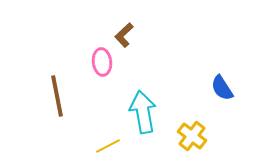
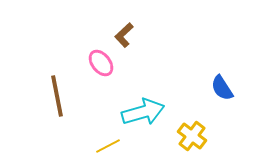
pink ellipse: moved 1 px left, 1 px down; rotated 32 degrees counterclockwise
cyan arrow: rotated 84 degrees clockwise
